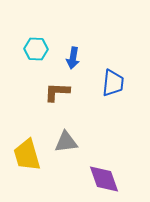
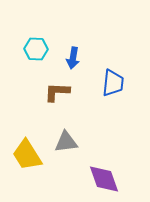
yellow trapezoid: rotated 16 degrees counterclockwise
